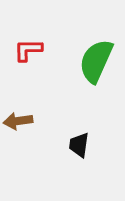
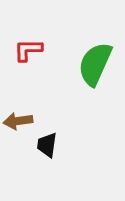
green semicircle: moved 1 px left, 3 px down
black trapezoid: moved 32 px left
